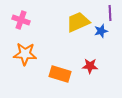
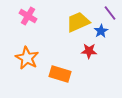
purple line: rotated 35 degrees counterclockwise
pink cross: moved 7 px right, 4 px up; rotated 12 degrees clockwise
blue star: rotated 16 degrees counterclockwise
orange star: moved 2 px right, 4 px down; rotated 25 degrees clockwise
red star: moved 1 px left, 15 px up
